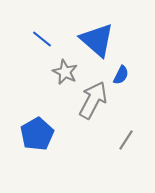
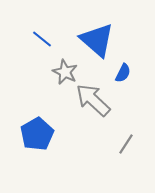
blue semicircle: moved 2 px right, 2 px up
gray arrow: rotated 75 degrees counterclockwise
gray line: moved 4 px down
